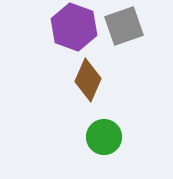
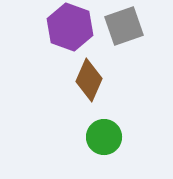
purple hexagon: moved 4 px left
brown diamond: moved 1 px right
